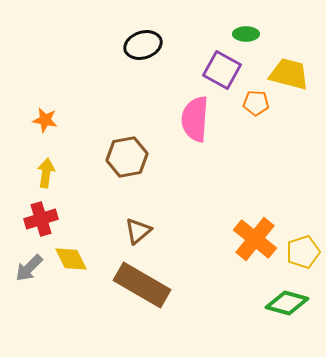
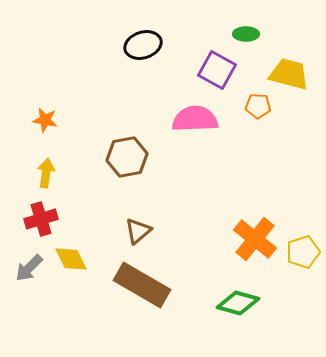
purple square: moved 5 px left
orange pentagon: moved 2 px right, 3 px down
pink semicircle: rotated 84 degrees clockwise
green diamond: moved 49 px left
